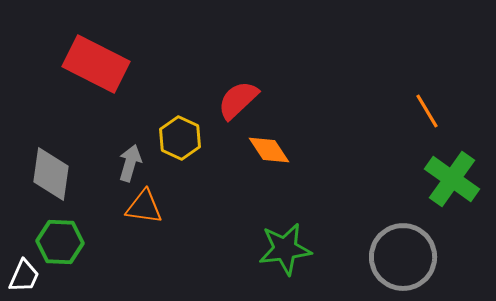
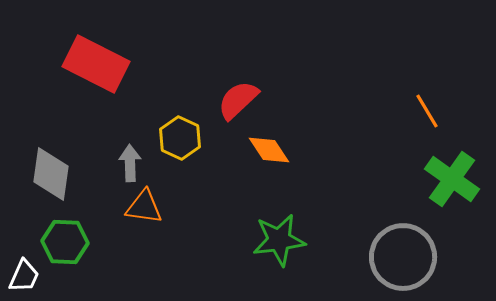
gray arrow: rotated 18 degrees counterclockwise
green hexagon: moved 5 px right
green star: moved 6 px left, 9 px up
